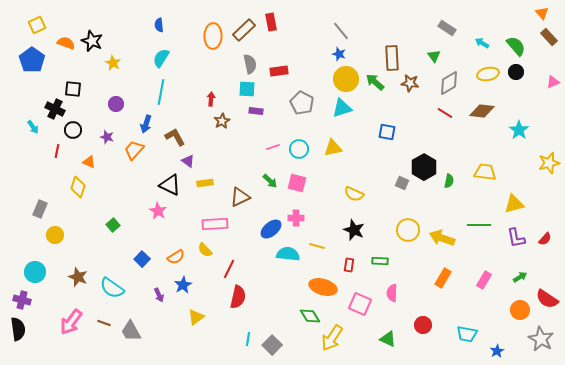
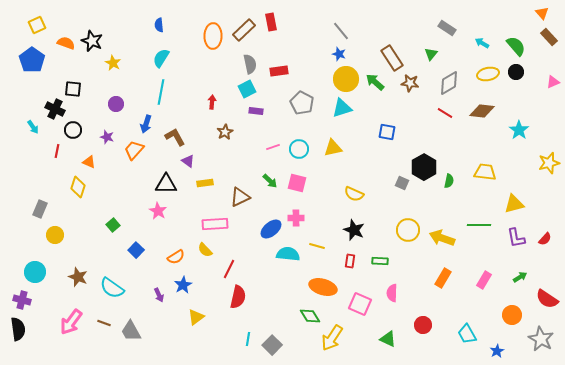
green triangle at (434, 56): moved 3 px left, 2 px up; rotated 16 degrees clockwise
brown rectangle at (392, 58): rotated 30 degrees counterclockwise
cyan square at (247, 89): rotated 30 degrees counterclockwise
red arrow at (211, 99): moved 1 px right, 3 px down
brown star at (222, 121): moved 3 px right, 11 px down
black triangle at (170, 185): moved 4 px left, 1 px up; rotated 25 degrees counterclockwise
blue square at (142, 259): moved 6 px left, 9 px up
red rectangle at (349, 265): moved 1 px right, 4 px up
orange circle at (520, 310): moved 8 px left, 5 px down
cyan trapezoid at (467, 334): rotated 50 degrees clockwise
